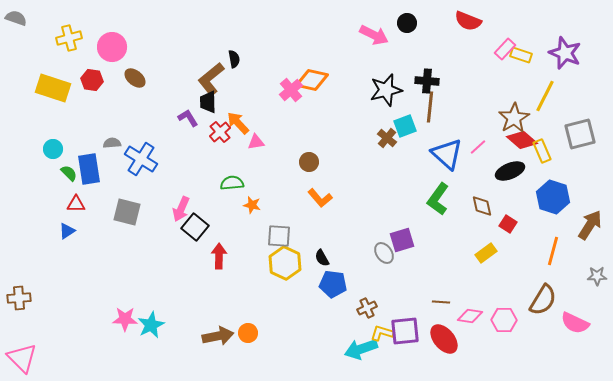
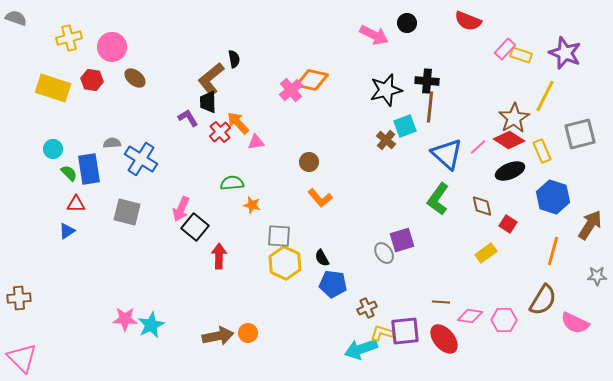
brown cross at (387, 138): moved 1 px left, 2 px down
red diamond at (522, 140): moved 13 px left; rotated 8 degrees counterclockwise
